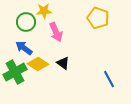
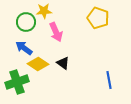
green cross: moved 2 px right, 10 px down; rotated 10 degrees clockwise
blue line: moved 1 px down; rotated 18 degrees clockwise
